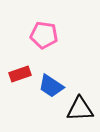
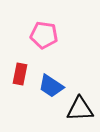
red rectangle: rotated 60 degrees counterclockwise
